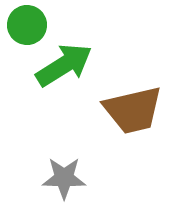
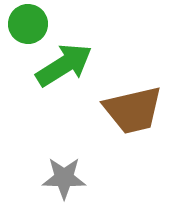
green circle: moved 1 px right, 1 px up
